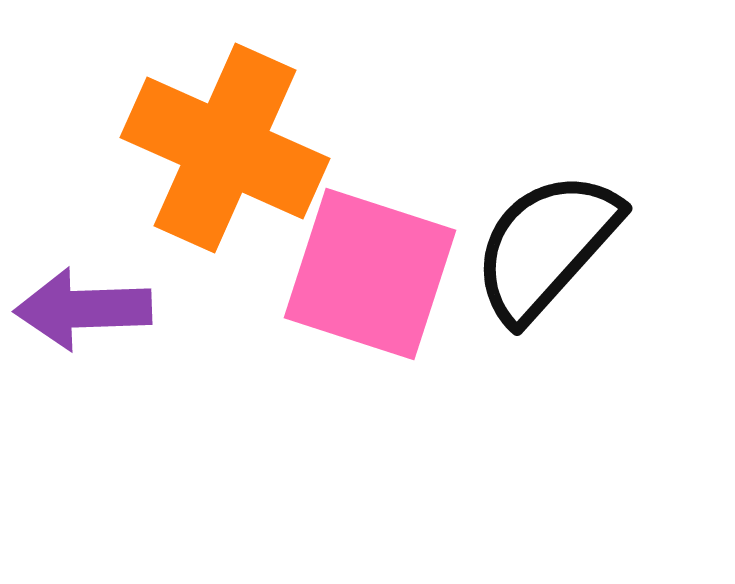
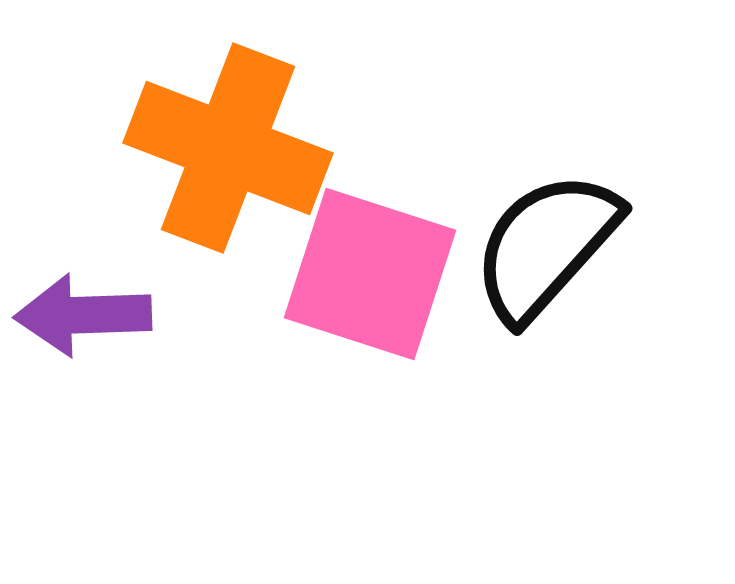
orange cross: moved 3 px right; rotated 3 degrees counterclockwise
purple arrow: moved 6 px down
